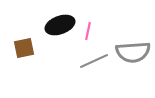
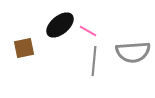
black ellipse: rotated 20 degrees counterclockwise
pink line: rotated 72 degrees counterclockwise
gray line: rotated 60 degrees counterclockwise
